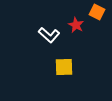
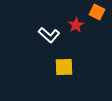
red star: rotated 14 degrees clockwise
